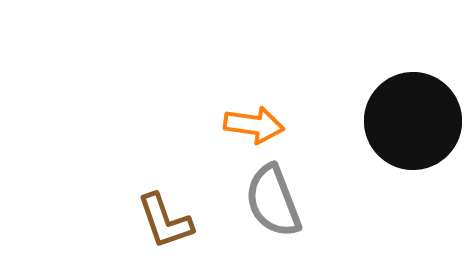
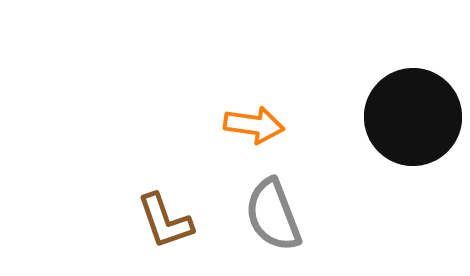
black circle: moved 4 px up
gray semicircle: moved 14 px down
